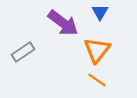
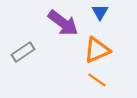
orange triangle: rotated 28 degrees clockwise
